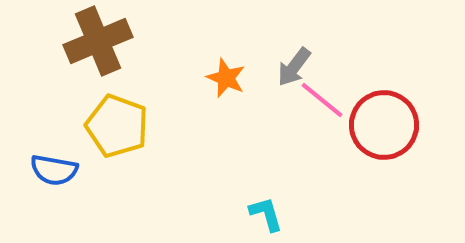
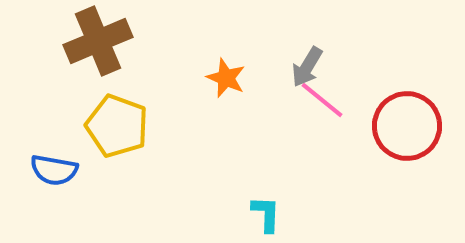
gray arrow: moved 13 px right; rotated 6 degrees counterclockwise
red circle: moved 23 px right, 1 px down
cyan L-shape: rotated 18 degrees clockwise
